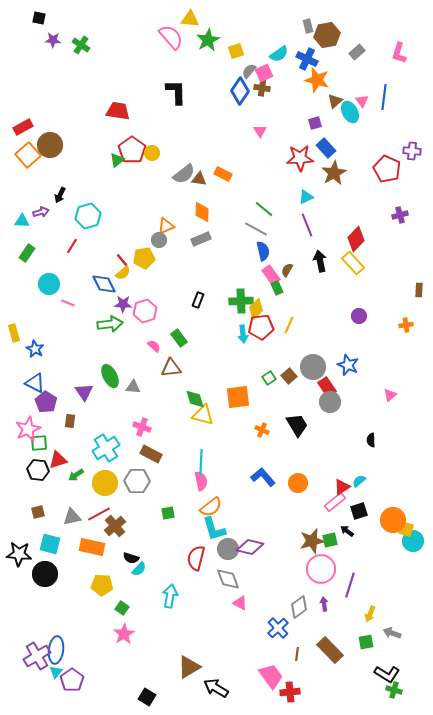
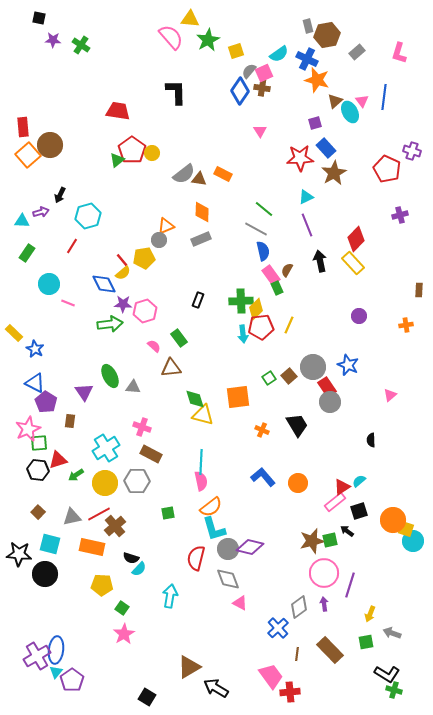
red rectangle at (23, 127): rotated 66 degrees counterclockwise
purple cross at (412, 151): rotated 12 degrees clockwise
yellow rectangle at (14, 333): rotated 30 degrees counterclockwise
brown square at (38, 512): rotated 32 degrees counterclockwise
pink circle at (321, 569): moved 3 px right, 4 px down
